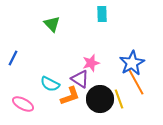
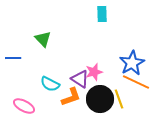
green triangle: moved 9 px left, 15 px down
blue line: rotated 63 degrees clockwise
pink star: moved 3 px right, 9 px down
orange line: rotated 36 degrees counterclockwise
orange L-shape: moved 1 px right, 1 px down
pink ellipse: moved 1 px right, 2 px down
